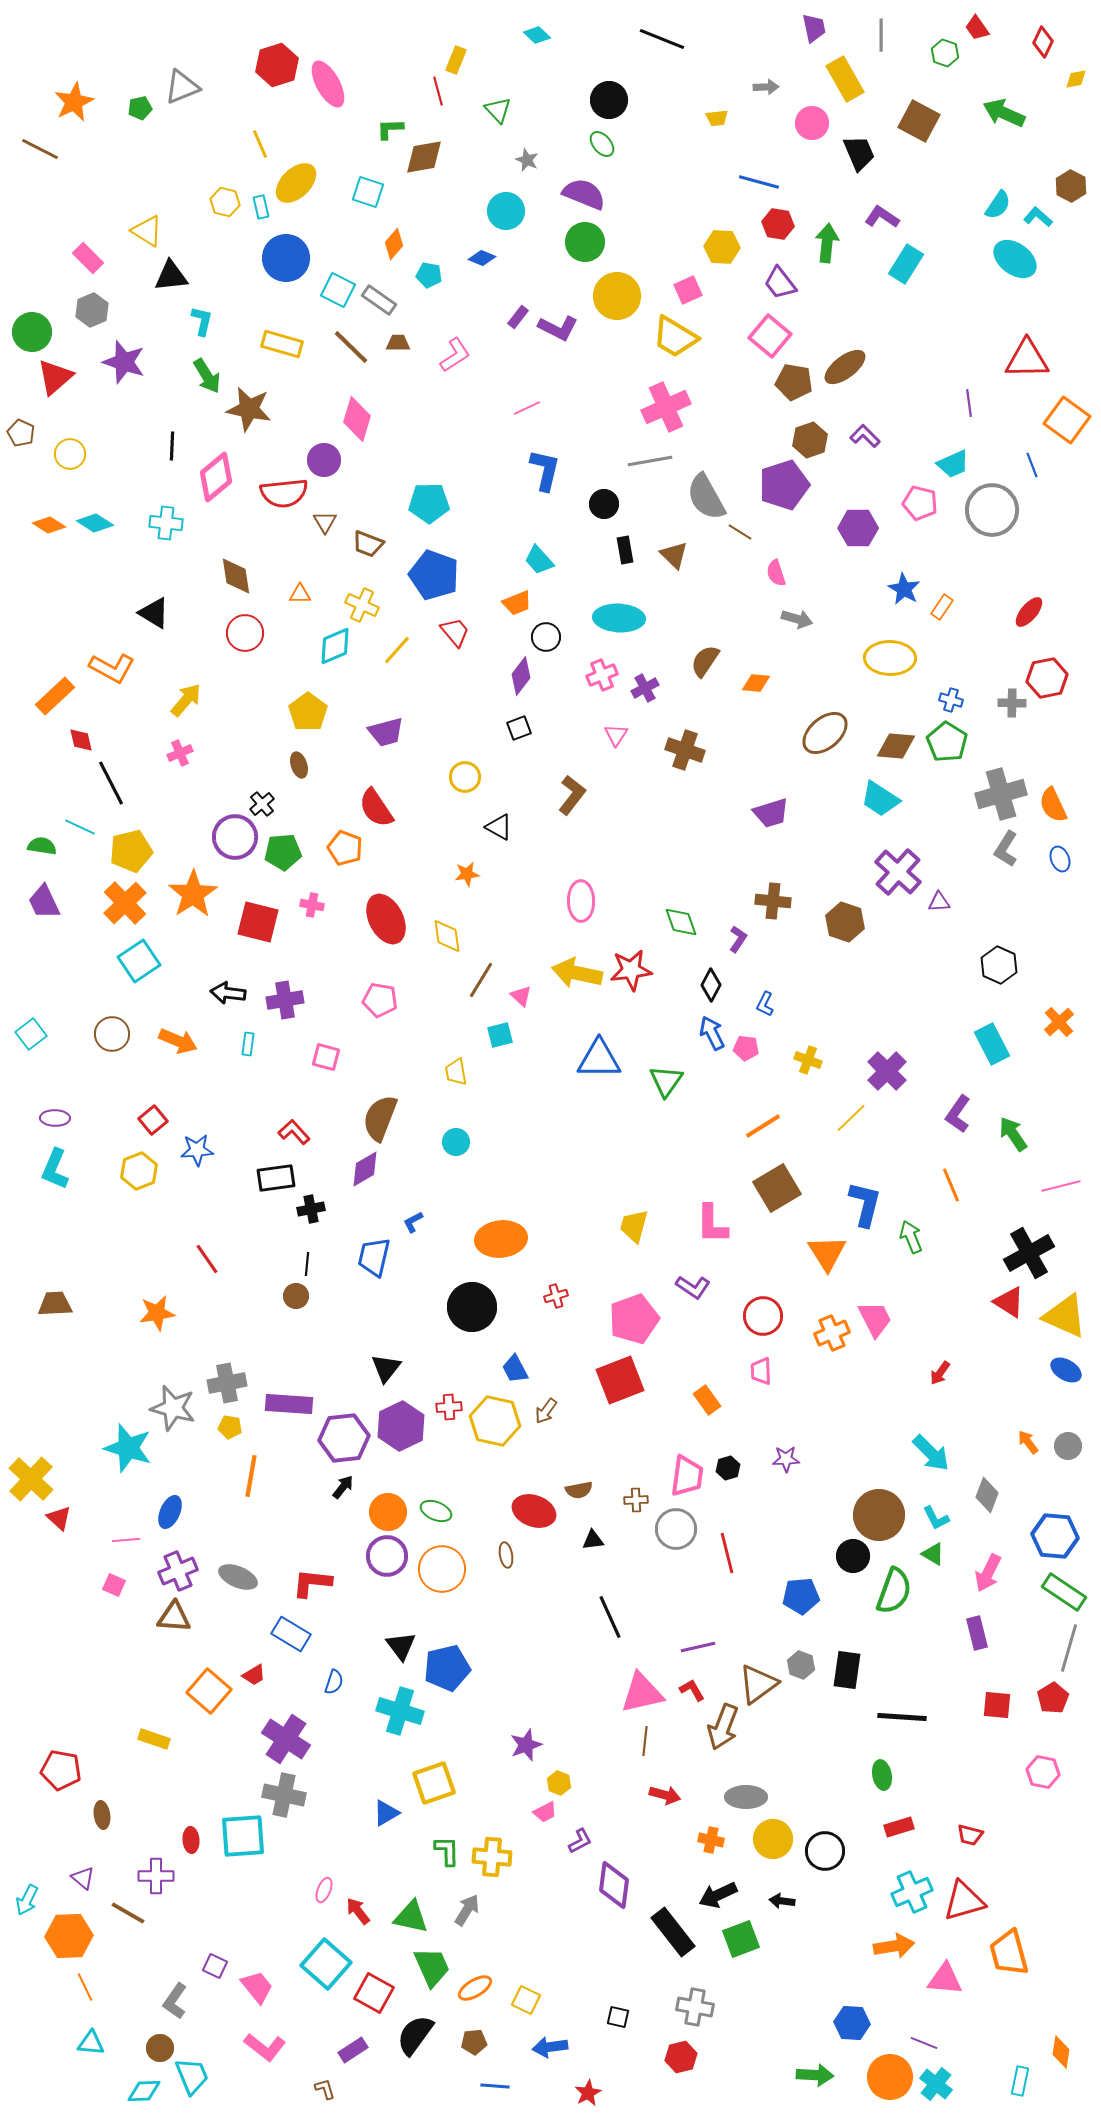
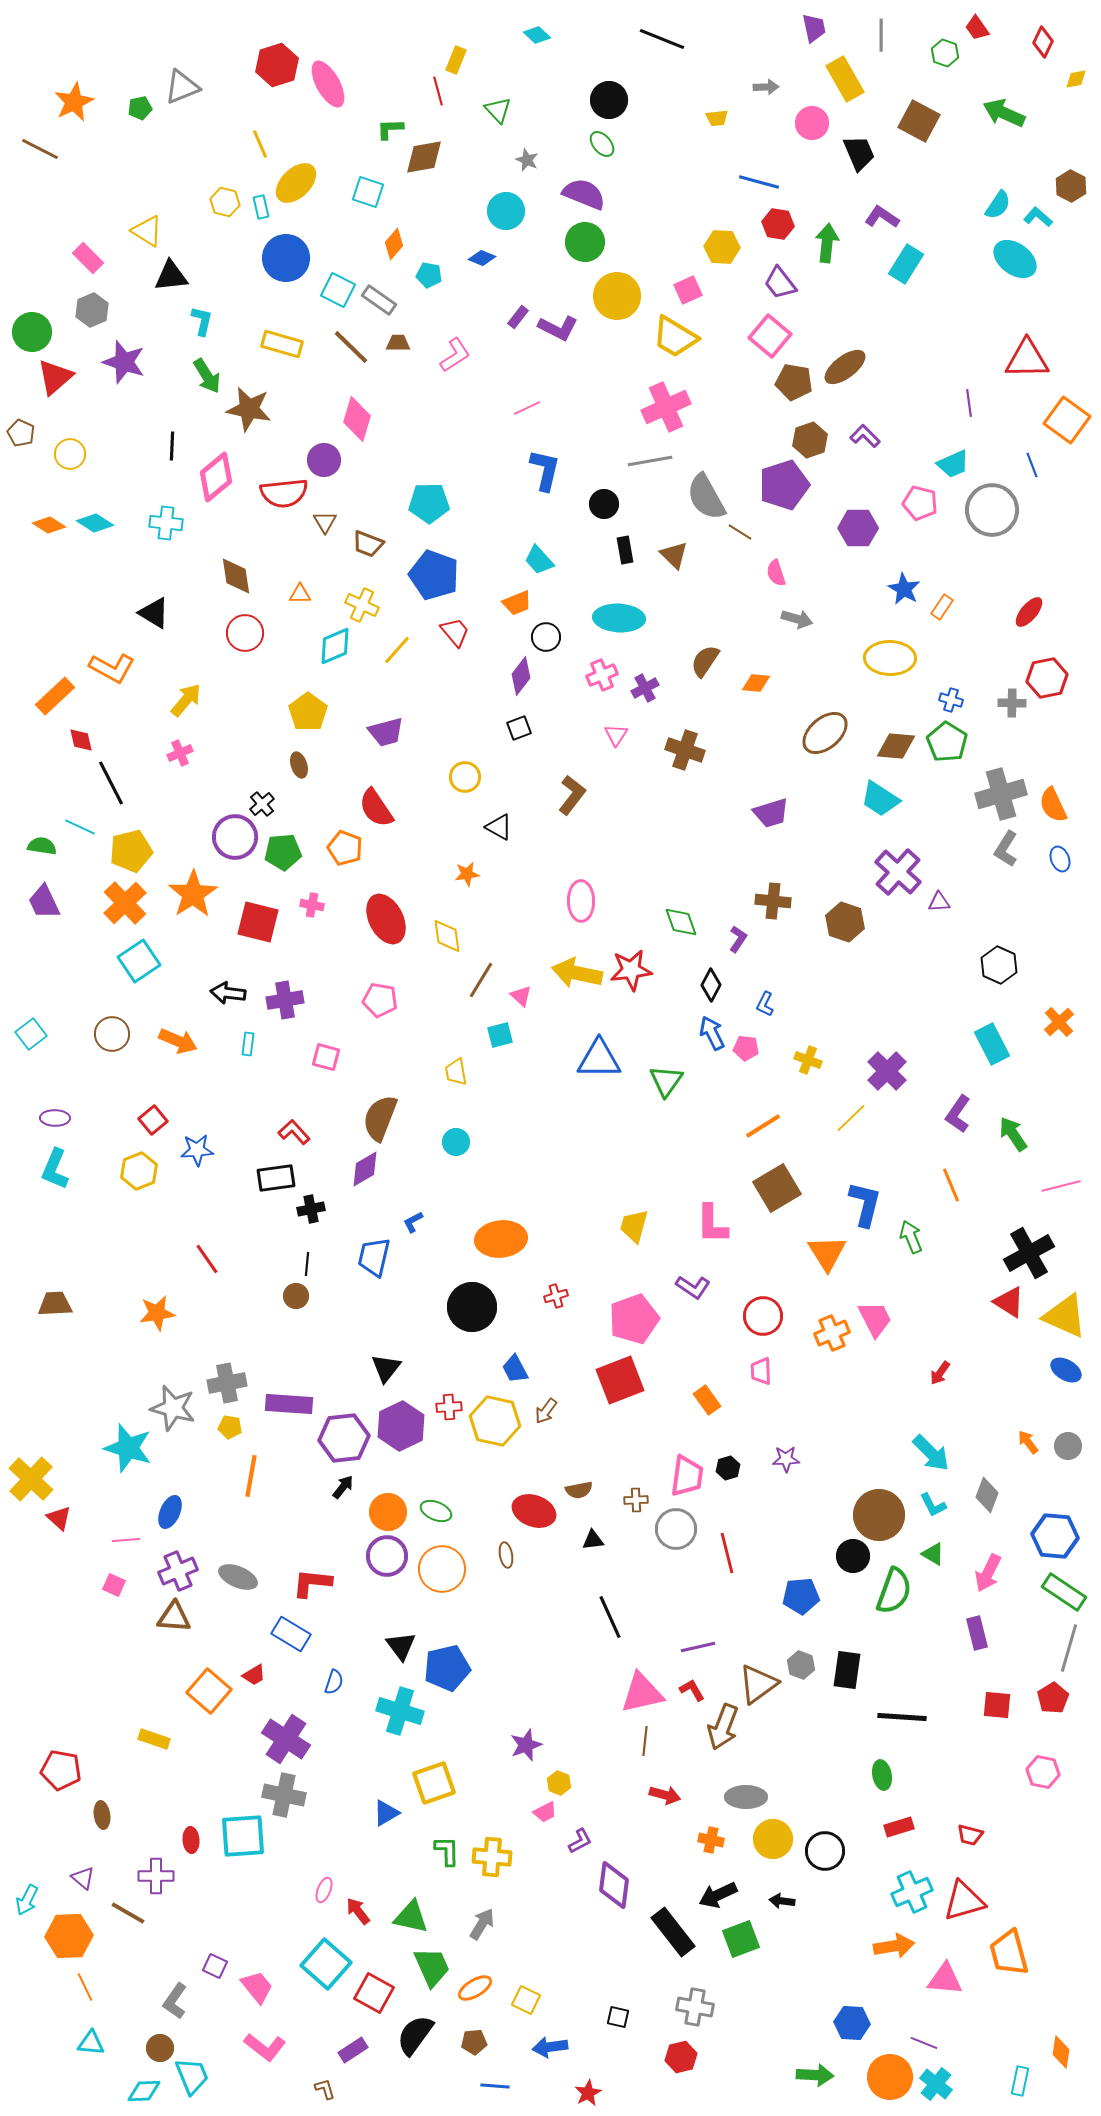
cyan L-shape at (936, 1518): moved 3 px left, 13 px up
gray arrow at (467, 1910): moved 15 px right, 14 px down
